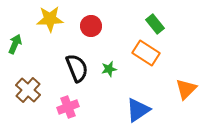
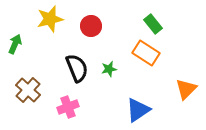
yellow star: rotated 12 degrees counterclockwise
green rectangle: moved 2 px left
